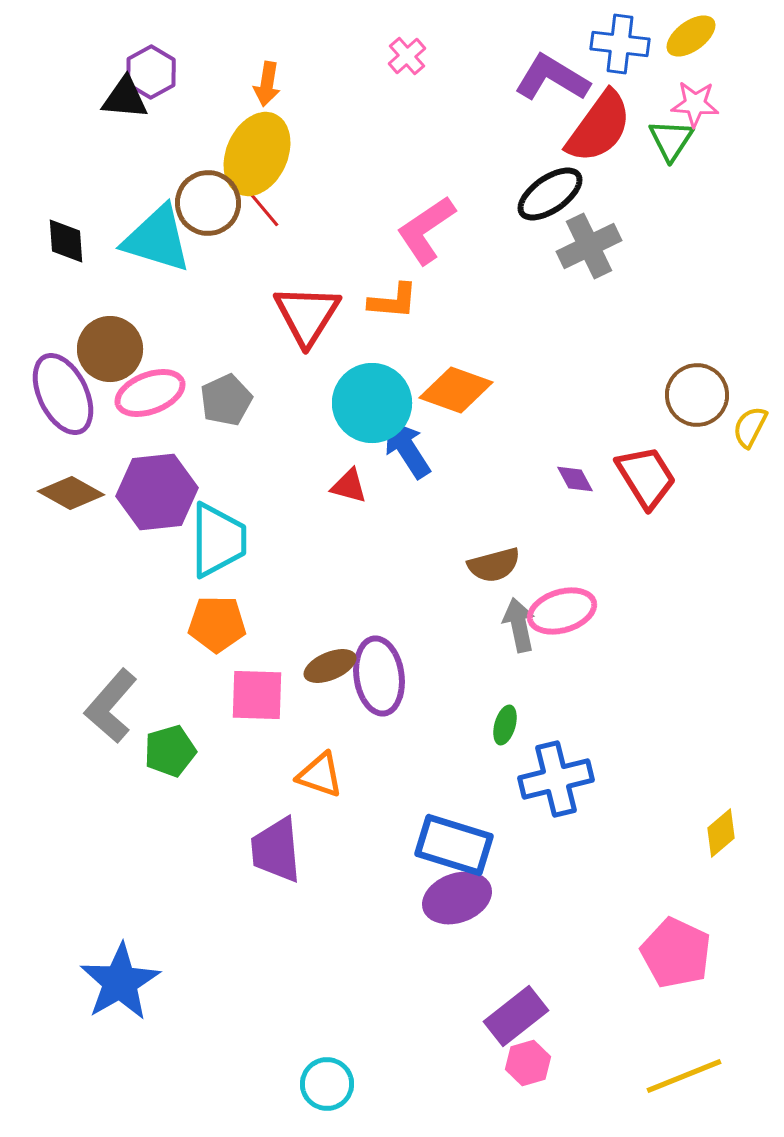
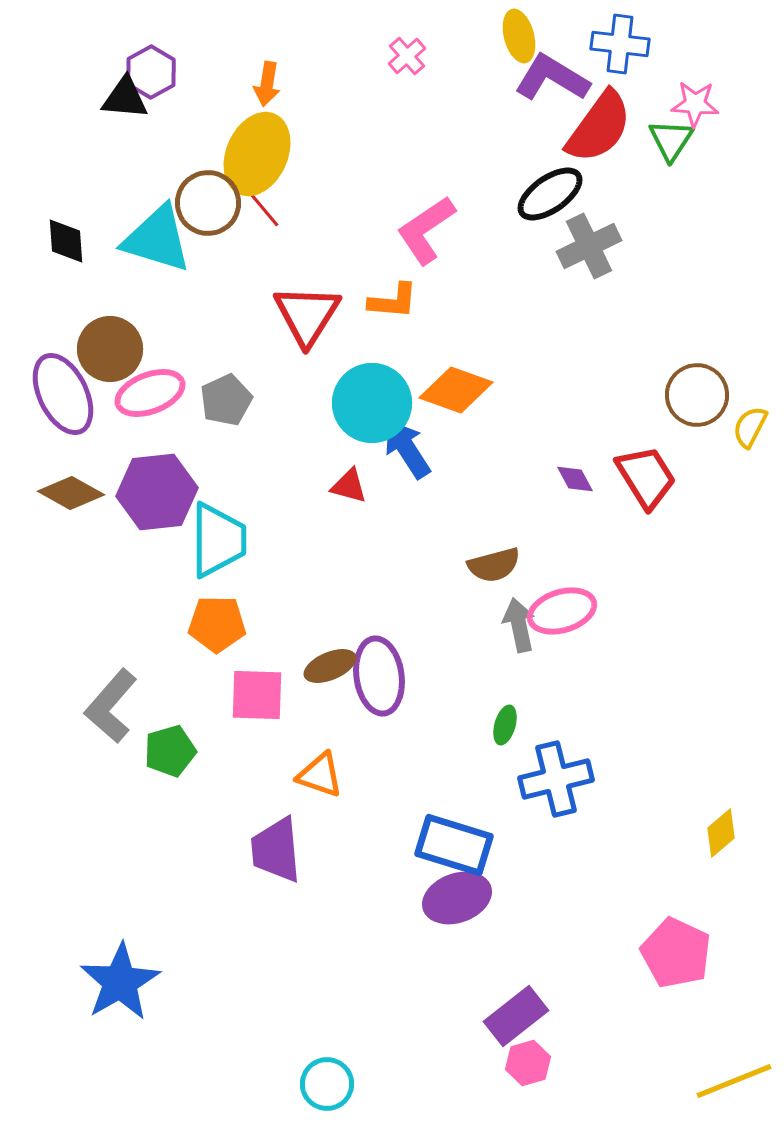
yellow ellipse at (691, 36): moved 172 px left; rotated 69 degrees counterclockwise
yellow line at (684, 1076): moved 50 px right, 5 px down
